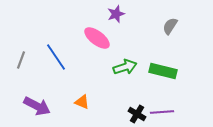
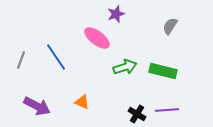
purple line: moved 5 px right, 2 px up
